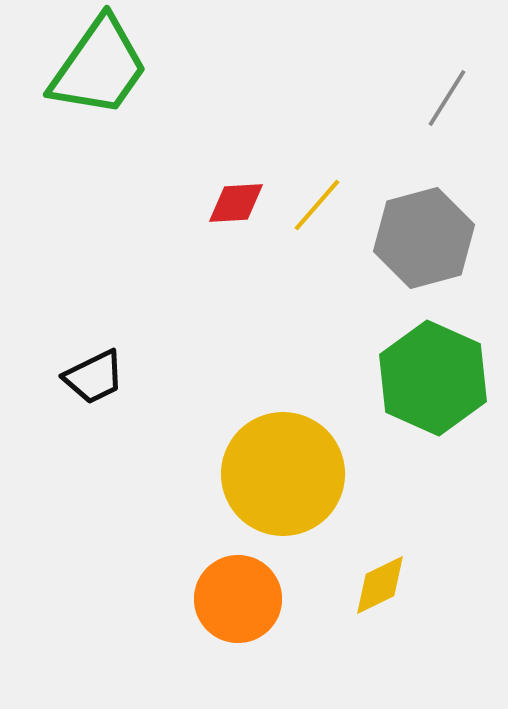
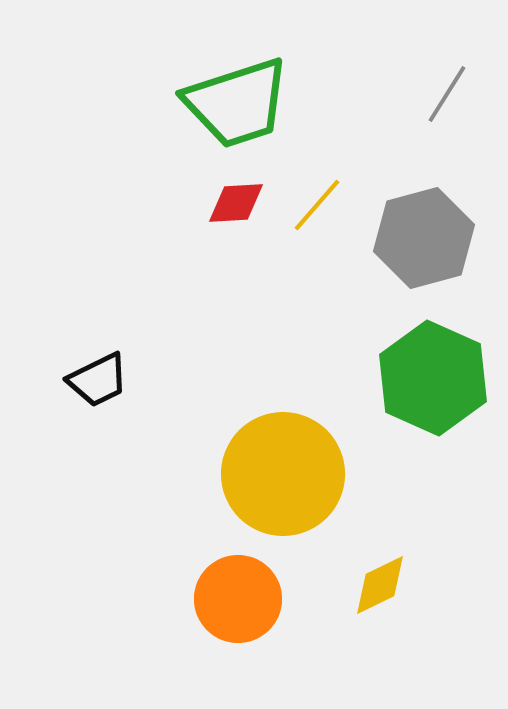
green trapezoid: moved 138 px right, 36 px down; rotated 37 degrees clockwise
gray line: moved 4 px up
black trapezoid: moved 4 px right, 3 px down
